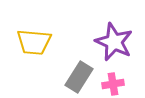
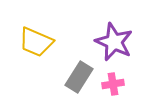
yellow trapezoid: moved 2 px right; rotated 18 degrees clockwise
